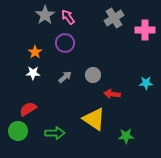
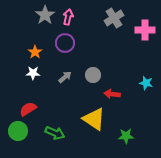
pink arrow: rotated 49 degrees clockwise
cyan star: rotated 16 degrees clockwise
green arrow: rotated 24 degrees clockwise
